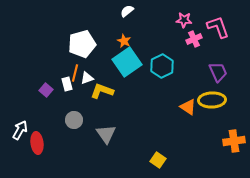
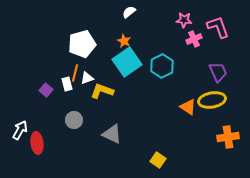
white semicircle: moved 2 px right, 1 px down
yellow ellipse: rotated 8 degrees counterclockwise
gray triangle: moved 6 px right; rotated 30 degrees counterclockwise
orange cross: moved 6 px left, 4 px up
